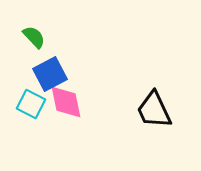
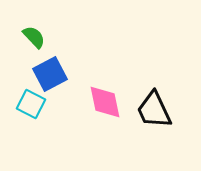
pink diamond: moved 39 px right
